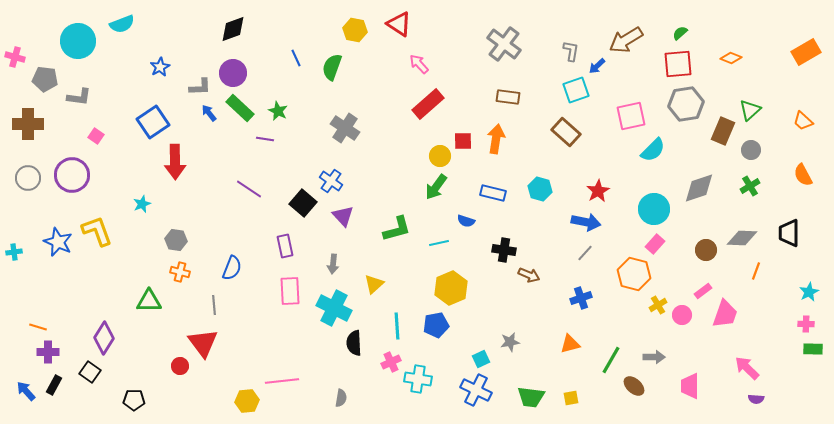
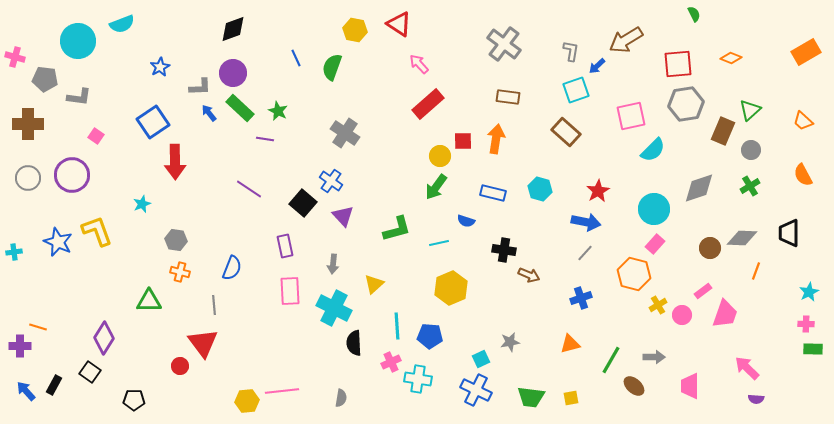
green semicircle at (680, 33): moved 14 px right, 19 px up; rotated 105 degrees clockwise
gray cross at (345, 128): moved 5 px down
brown circle at (706, 250): moved 4 px right, 2 px up
blue pentagon at (436, 325): moved 6 px left, 11 px down; rotated 15 degrees clockwise
purple cross at (48, 352): moved 28 px left, 6 px up
pink line at (282, 381): moved 10 px down
